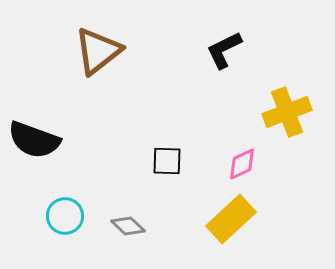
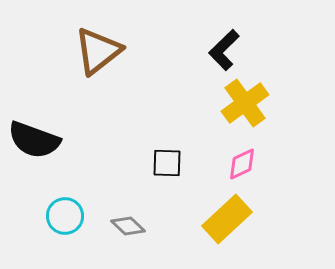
black L-shape: rotated 18 degrees counterclockwise
yellow cross: moved 42 px left, 9 px up; rotated 15 degrees counterclockwise
black square: moved 2 px down
yellow rectangle: moved 4 px left
